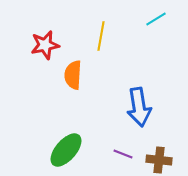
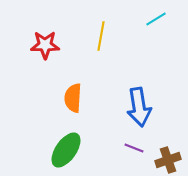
red star: rotated 12 degrees clockwise
orange semicircle: moved 23 px down
green ellipse: rotated 6 degrees counterclockwise
purple line: moved 11 px right, 6 px up
brown cross: moved 9 px right; rotated 25 degrees counterclockwise
